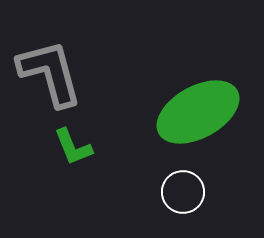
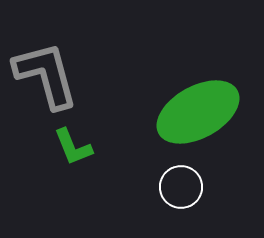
gray L-shape: moved 4 px left, 2 px down
white circle: moved 2 px left, 5 px up
